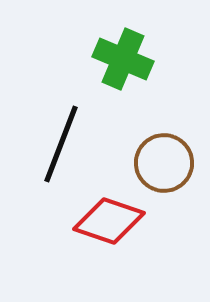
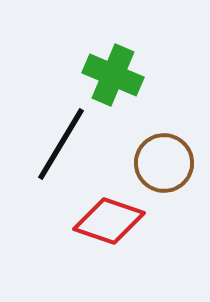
green cross: moved 10 px left, 16 px down
black line: rotated 10 degrees clockwise
